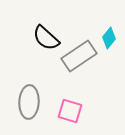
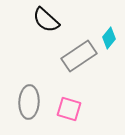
black semicircle: moved 18 px up
pink square: moved 1 px left, 2 px up
